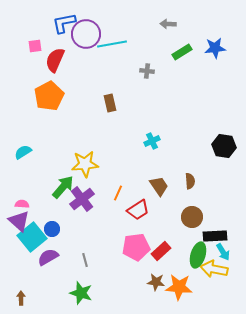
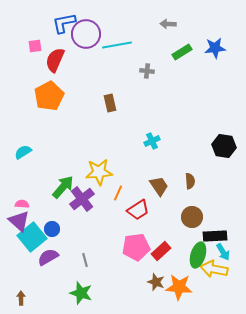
cyan line: moved 5 px right, 1 px down
yellow star: moved 14 px right, 8 px down
brown star: rotated 12 degrees clockwise
